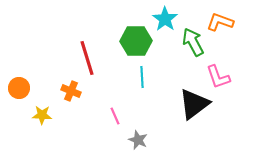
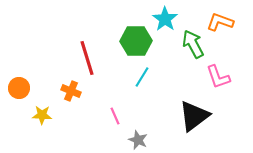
green arrow: moved 2 px down
cyan line: rotated 35 degrees clockwise
black triangle: moved 12 px down
